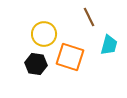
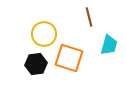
brown line: rotated 12 degrees clockwise
orange square: moved 1 px left, 1 px down
black hexagon: rotated 15 degrees counterclockwise
